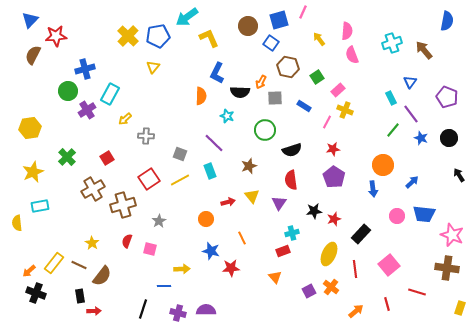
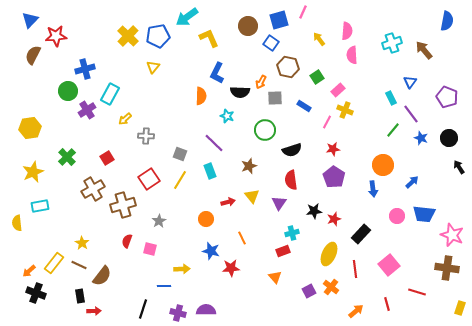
pink semicircle at (352, 55): rotated 18 degrees clockwise
black arrow at (459, 175): moved 8 px up
yellow line at (180, 180): rotated 30 degrees counterclockwise
yellow star at (92, 243): moved 10 px left
